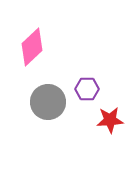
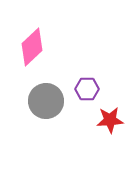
gray circle: moved 2 px left, 1 px up
